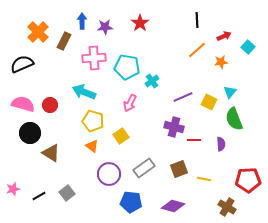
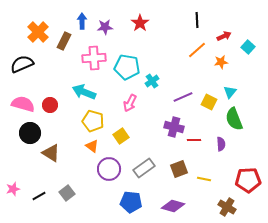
purple circle at (109, 174): moved 5 px up
